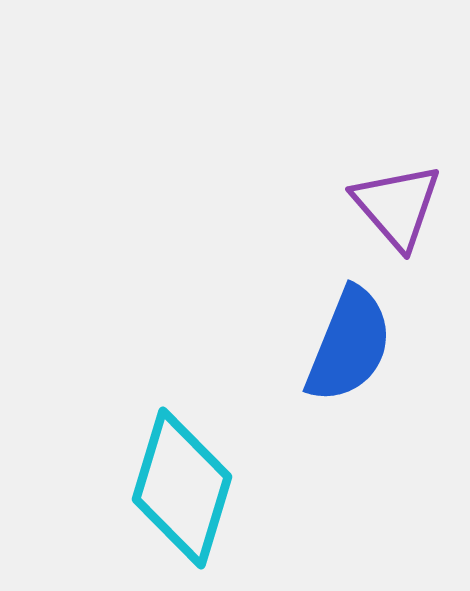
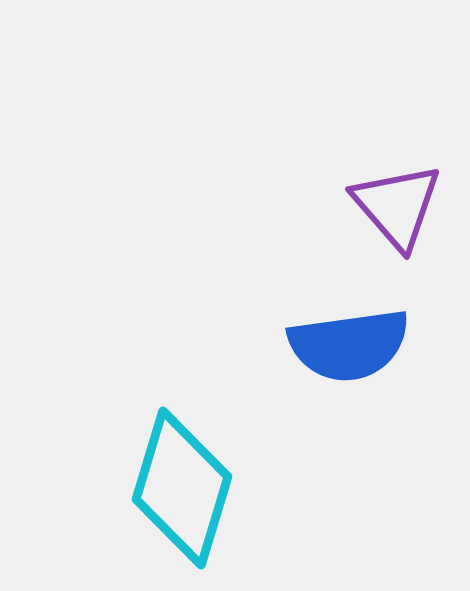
blue semicircle: rotated 60 degrees clockwise
